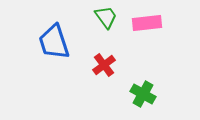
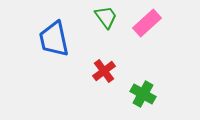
pink rectangle: rotated 36 degrees counterclockwise
blue trapezoid: moved 3 px up; rotated 6 degrees clockwise
red cross: moved 6 px down
